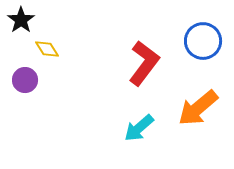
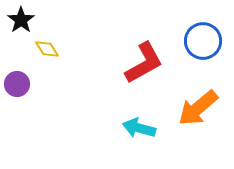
red L-shape: rotated 24 degrees clockwise
purple circle: moved 8 px left, 4 px down
cyan arrow: rotated 56 degrees clockwise
